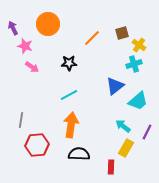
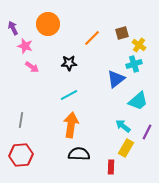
blue triangle: moved 1 px right, 7 px up
red hexagon: moved 16 px left, 10 px down
